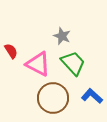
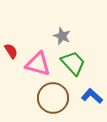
pink triangle: rotated 12 degrees counterclockwise
